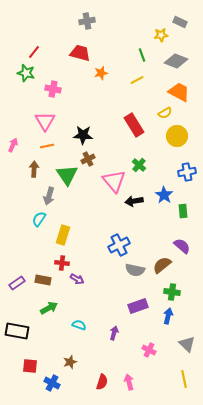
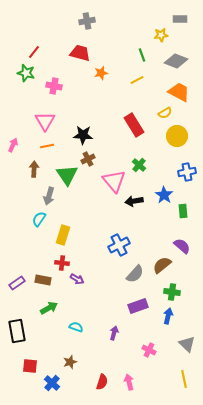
gray rectangle at (180, 22): moved 3 px up; rotated 24 degrees counterclockwise
pink cross at (53, 89): moved 1 px right, 3 px up
gray semicircle at (135, 270): moved 4 px down; rotated 60 degrees counterclockwise
cyan semicircle at (79, 325): moved 3 px left, 2 px down
black rectangle at (17, 331): rotated 70 degrees clockwise
blue cross at (52, 383): rotated 14 degrees clockwise
